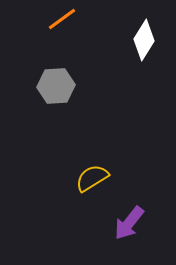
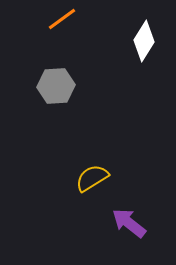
white diamond: moved 1 px down
purple arrow: rotated 90 degrees clockwise
